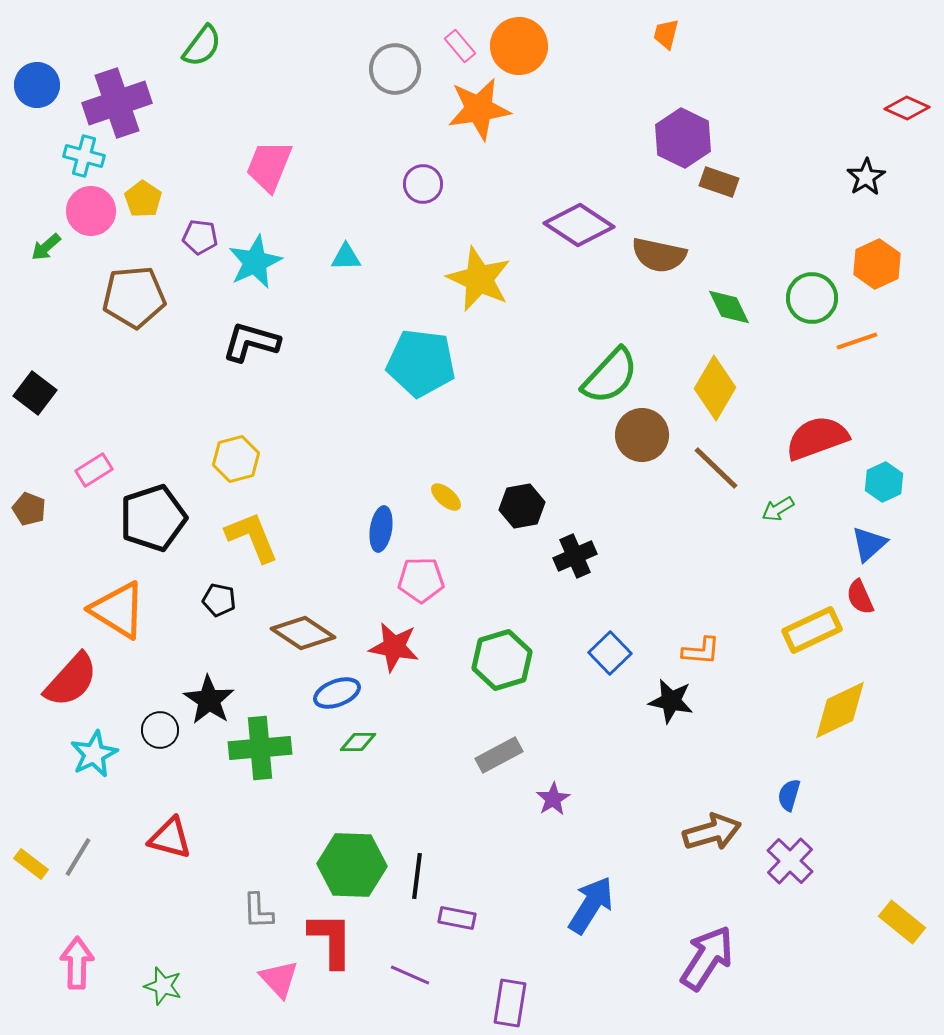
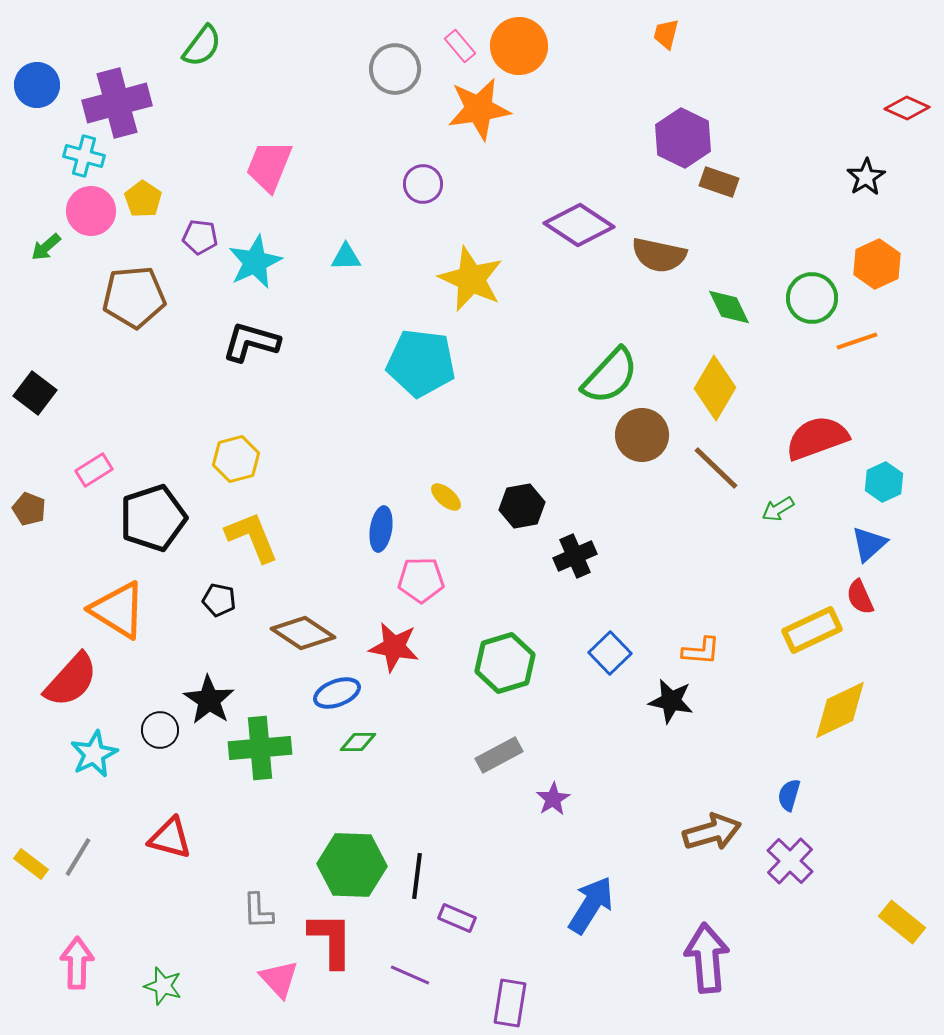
purple cross at (117, 103): rotated 4 degrees clockwise
yellow star at (479, 279): moved 8 px left
green hexagon at (502, 660): moved 3 px right, 3 px down
purple rectangle at (457, 918): rotated 12 degrees clockwise
purple arrow at (707, 958): rotated 38 degrees counterclockwise
